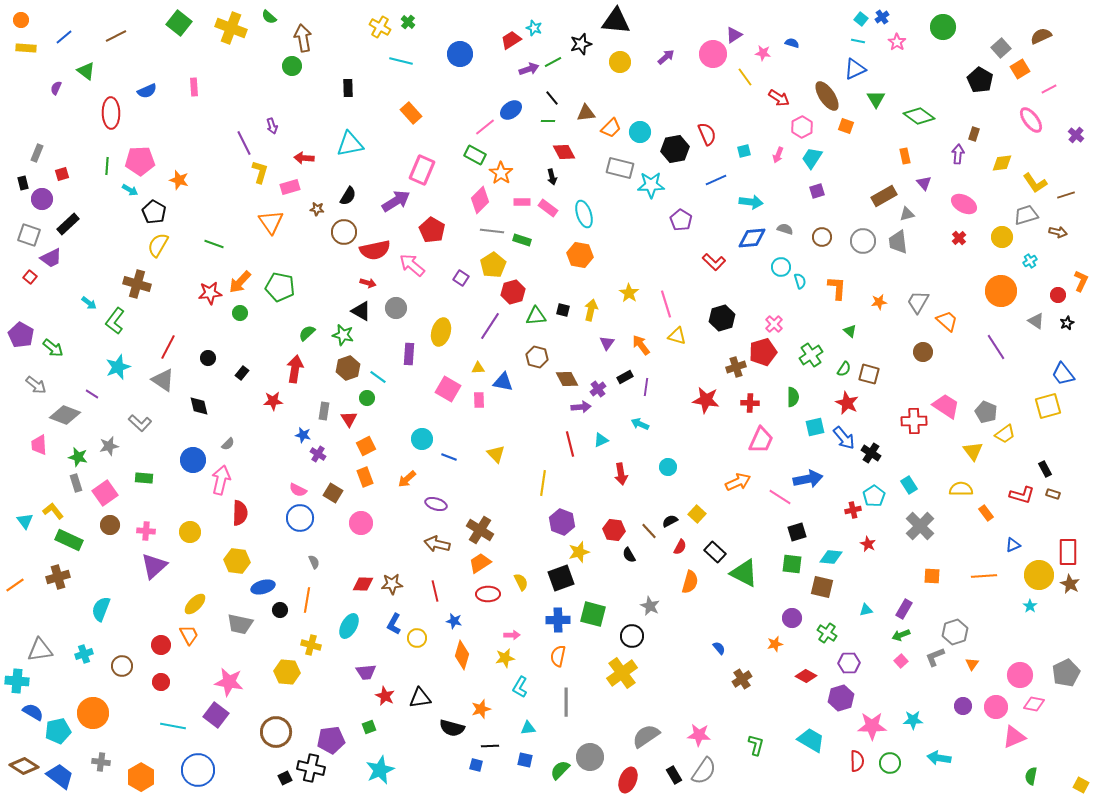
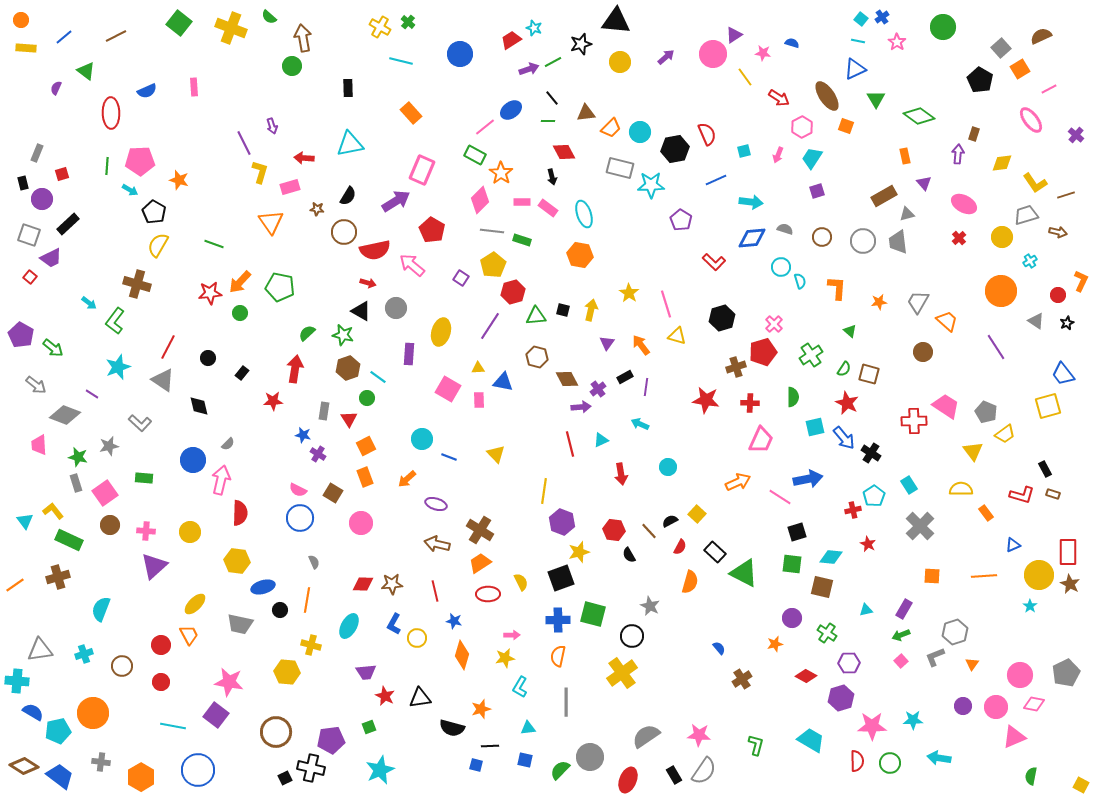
yellow line at (543, 483): moved 1 px right, 8 px down
